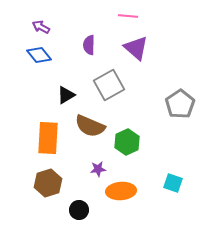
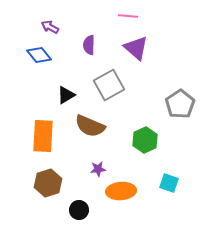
purple arrow: moved 9 px right
orange rectangle: moved 5 px left, 2 px up
green hexagon: moved 18 px right, 2 px up
cyan square: moved 4 px left
